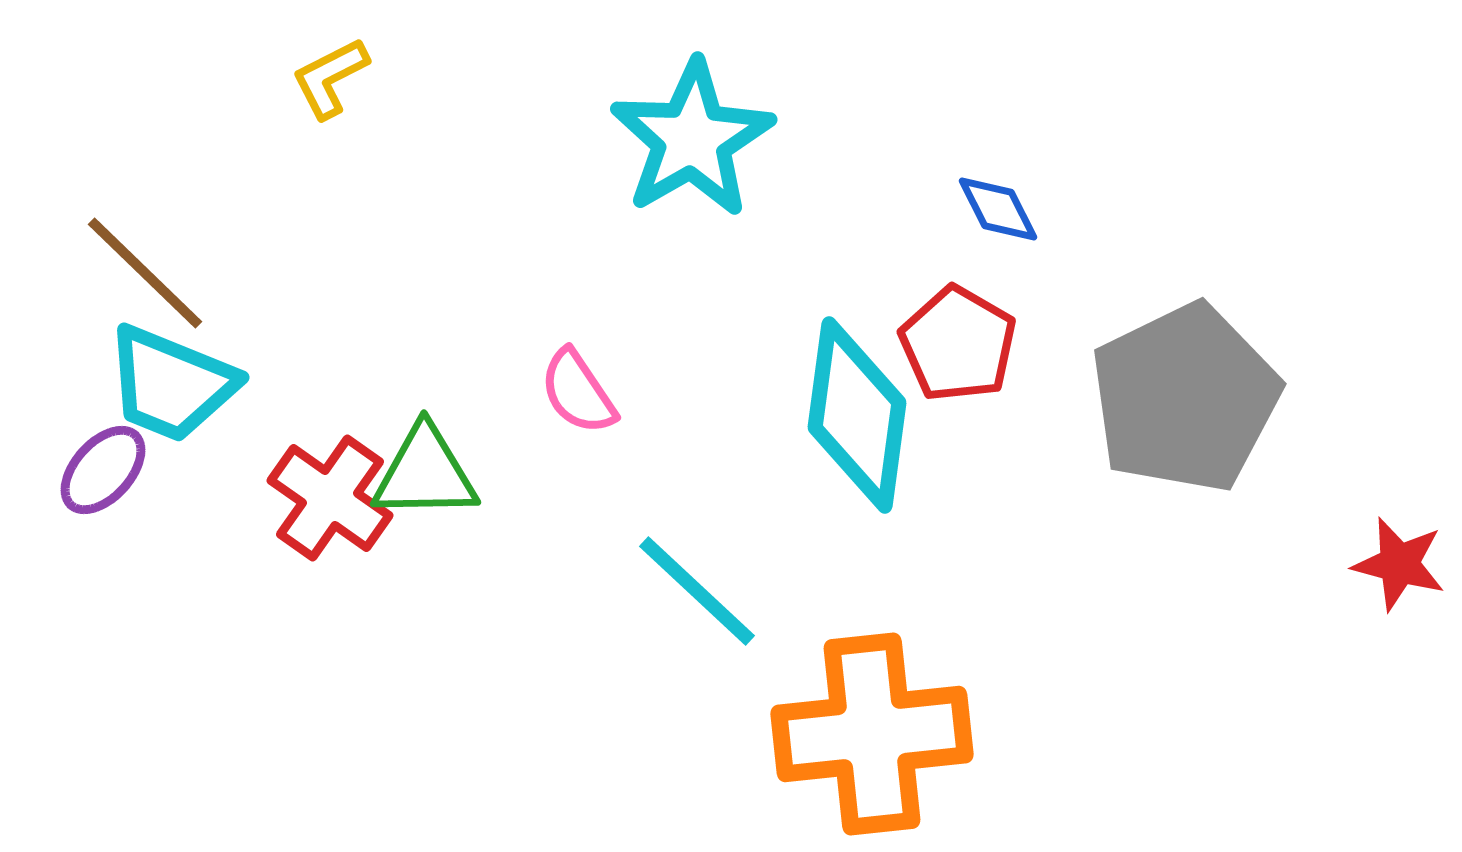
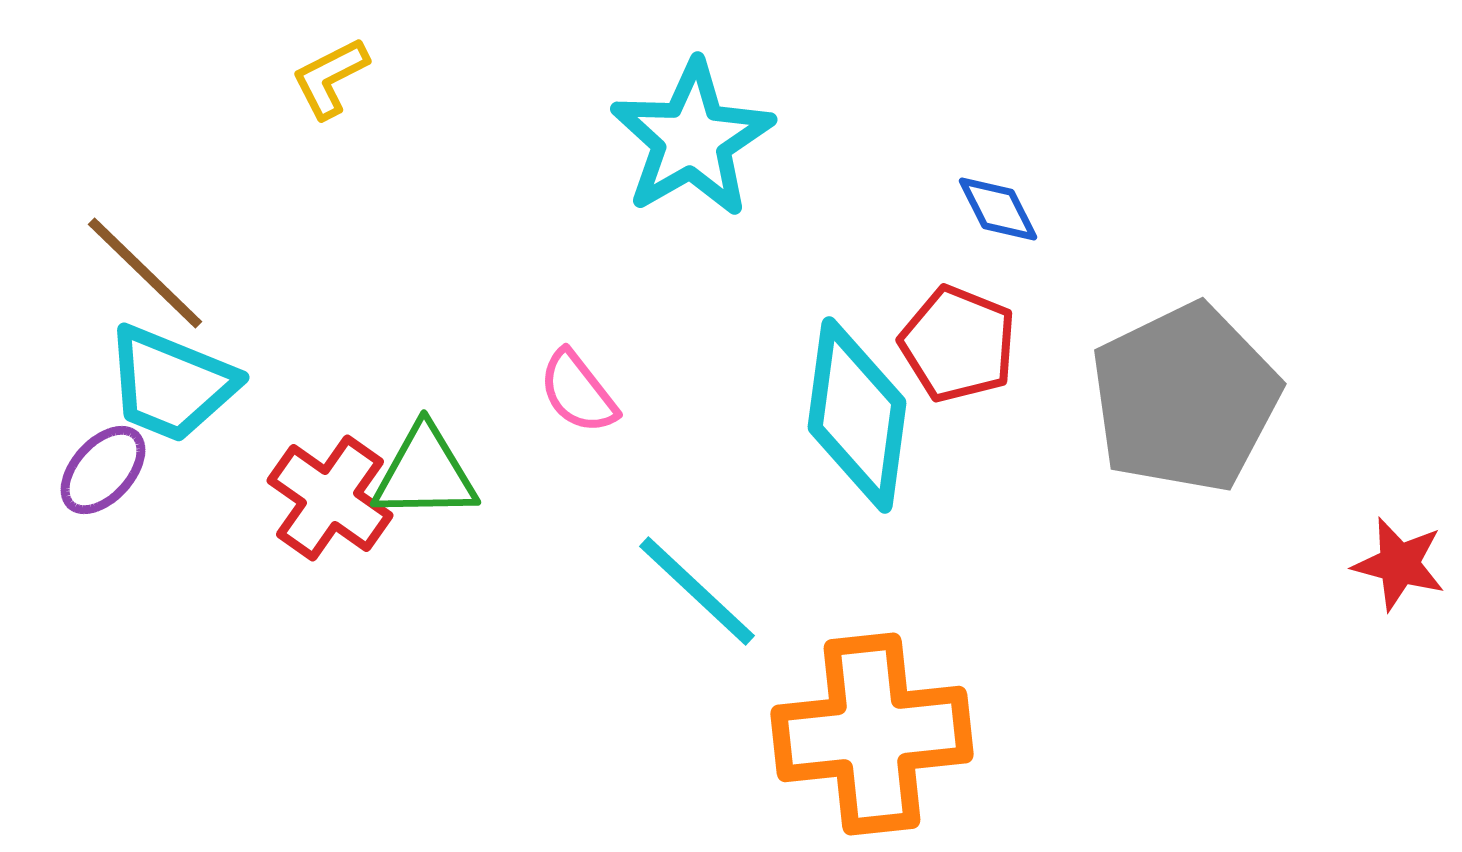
red pentagon: rotated 8 degrees counterclockwise
pink semicircle: rotated 4 degrees counterclockwise
